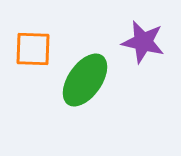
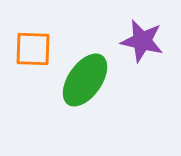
purple star: moved 1 px left, 1 px up
